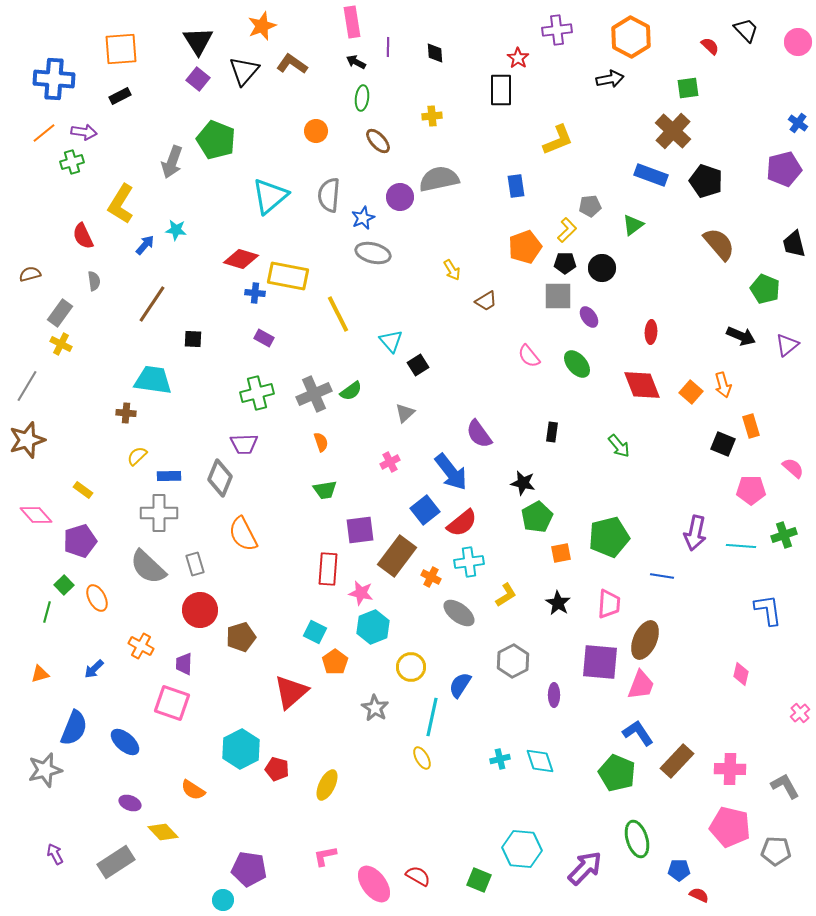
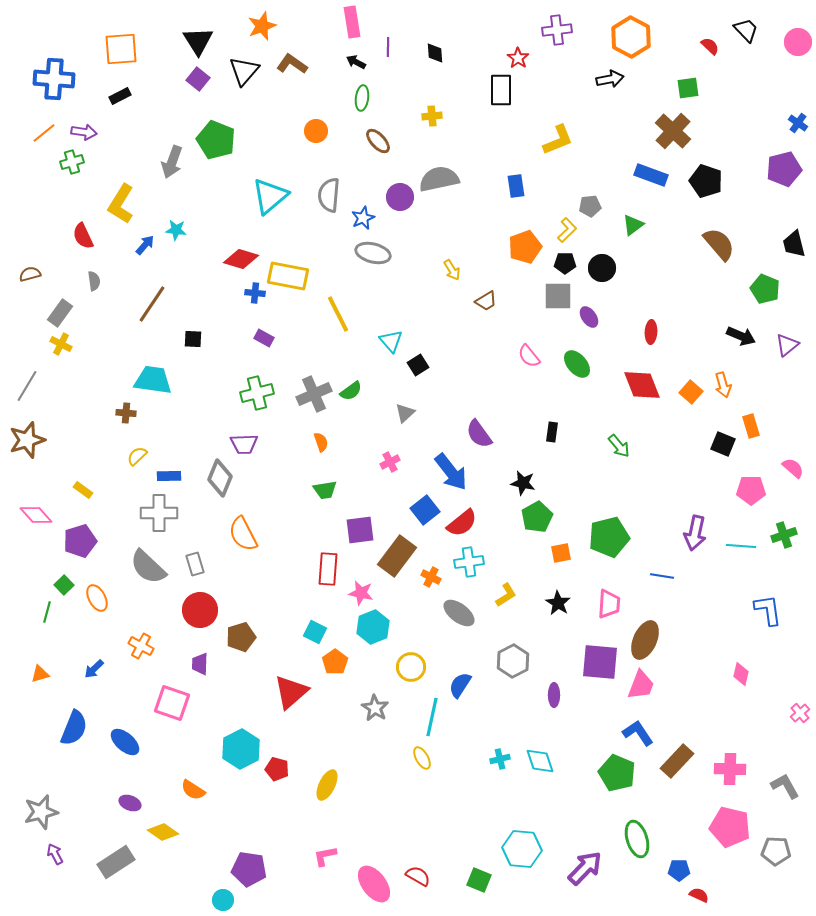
purple trapezoid at (184, 664): moved 16 px right
gray star at (45, 770): moved 4 px left, 42 px down
yellow diamond at (163, 832): rotated 12 degrees counterclockwise
